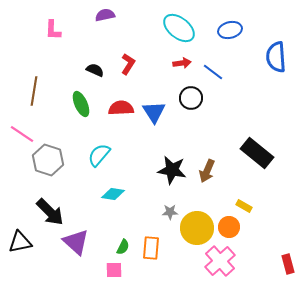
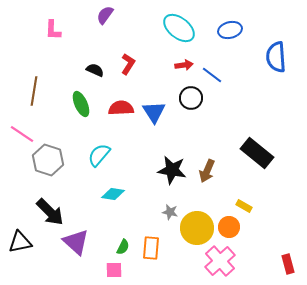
purple semicircle: rotated 42 degrees counterclockwise
red arrow: moved 2 px right, 2 px down
blue line: moved 1 px left, 3 px down
gray star: rotated 14 degrees clockwise
